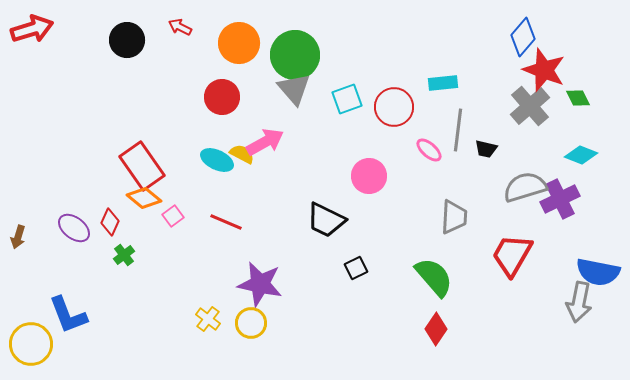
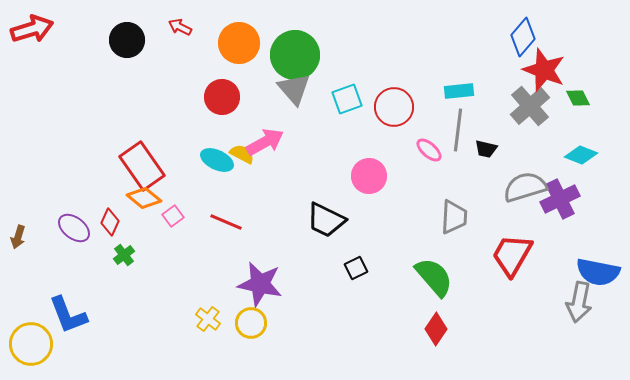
cyan rectangle at (443, 83): moved 16 px right, 8 px down
